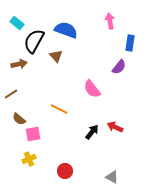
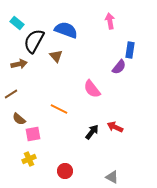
blue rectangle: moved 7 px down
